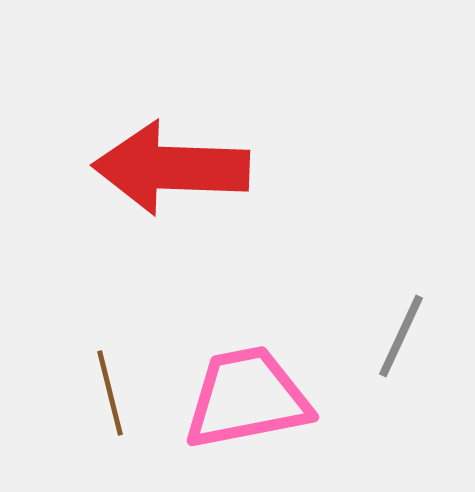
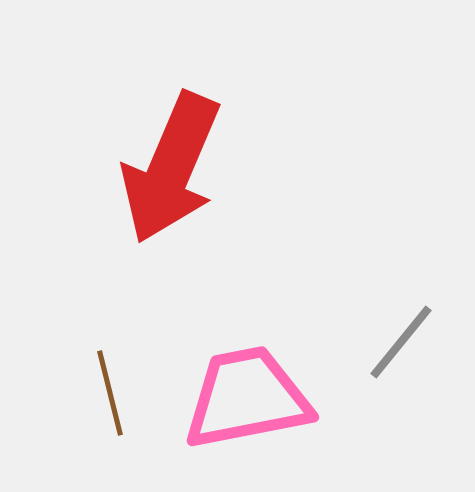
red arrow: rotated 69 degrees counterclockwise
gray line: moved 6 px down; rotated 14 degrees clockwise
